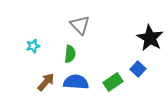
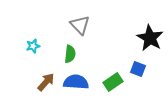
blue square: rotated 21 degrees counterclockwise
